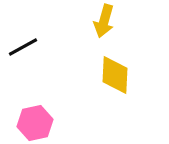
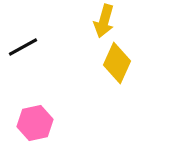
yellow diamond: moved 2 px right, 12 px up; rotated 21 degrees clockwise
